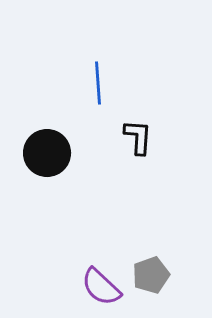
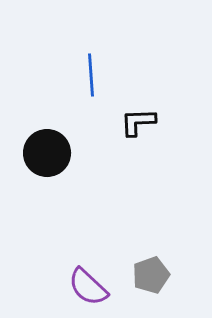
blue line: moved 7 px left, 8 px up
black L-shape: moved 15 px up; rotated 96 degrees counterclockwise
purple semicircle: moved 13 px left
